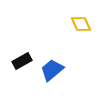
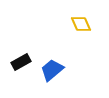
black rectangle: moved 1 px left, 1 px down
